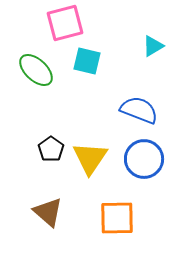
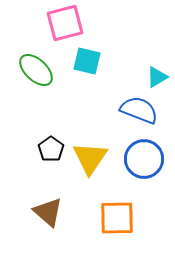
cyan triangle: moved 4 px right, 31 px down
